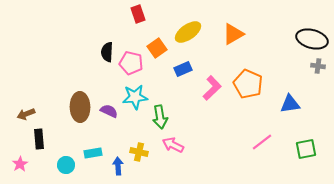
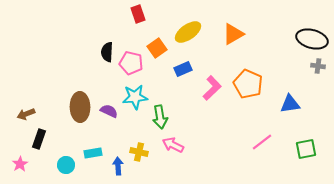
black rectangle: rotated 24 degrees clockwise
